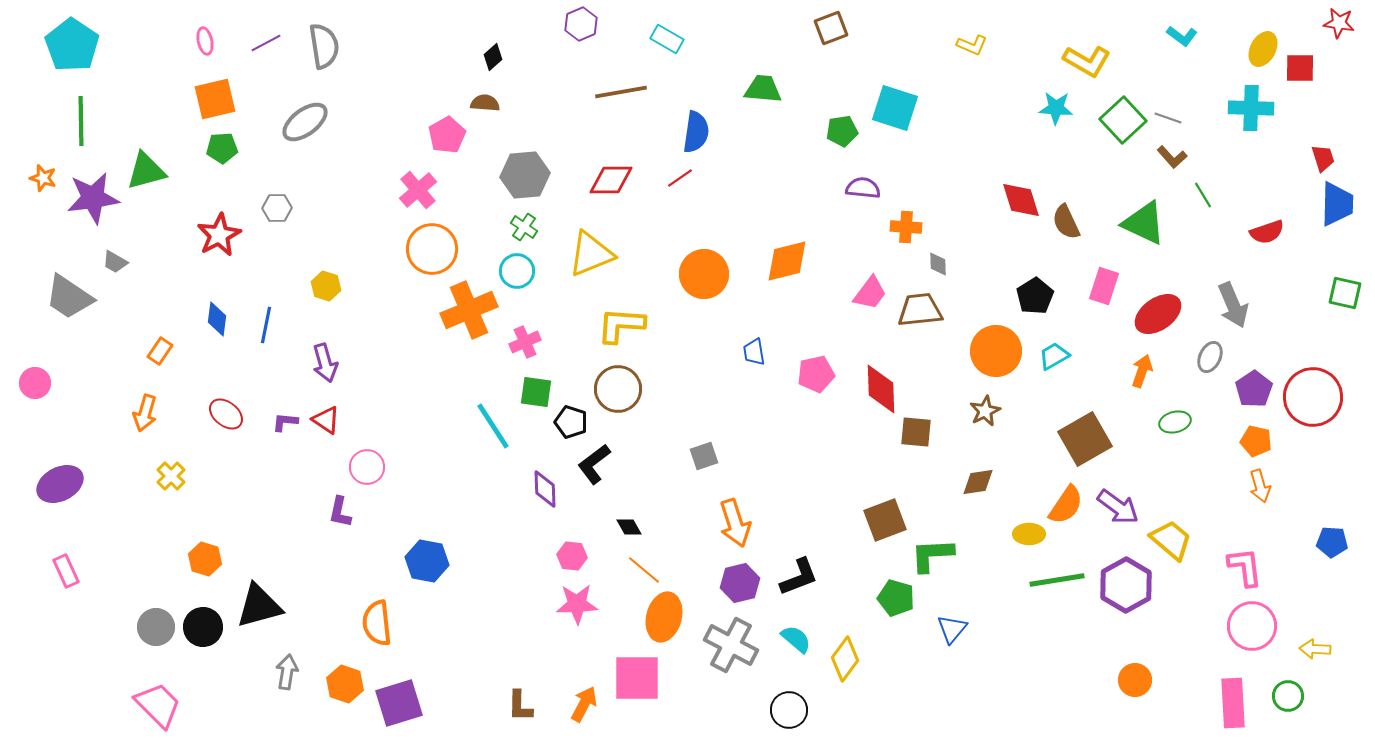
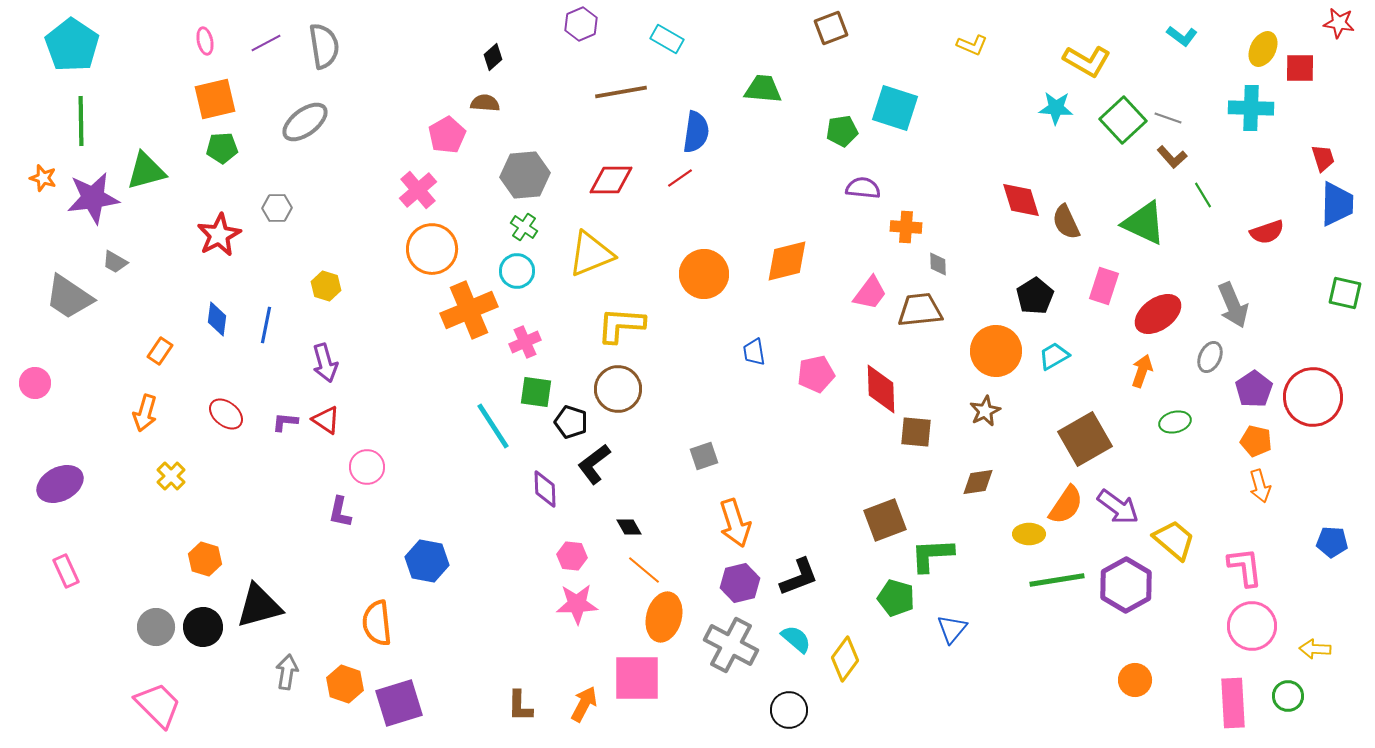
yellow trapezoid at (1171, 540): moved 3 px right
